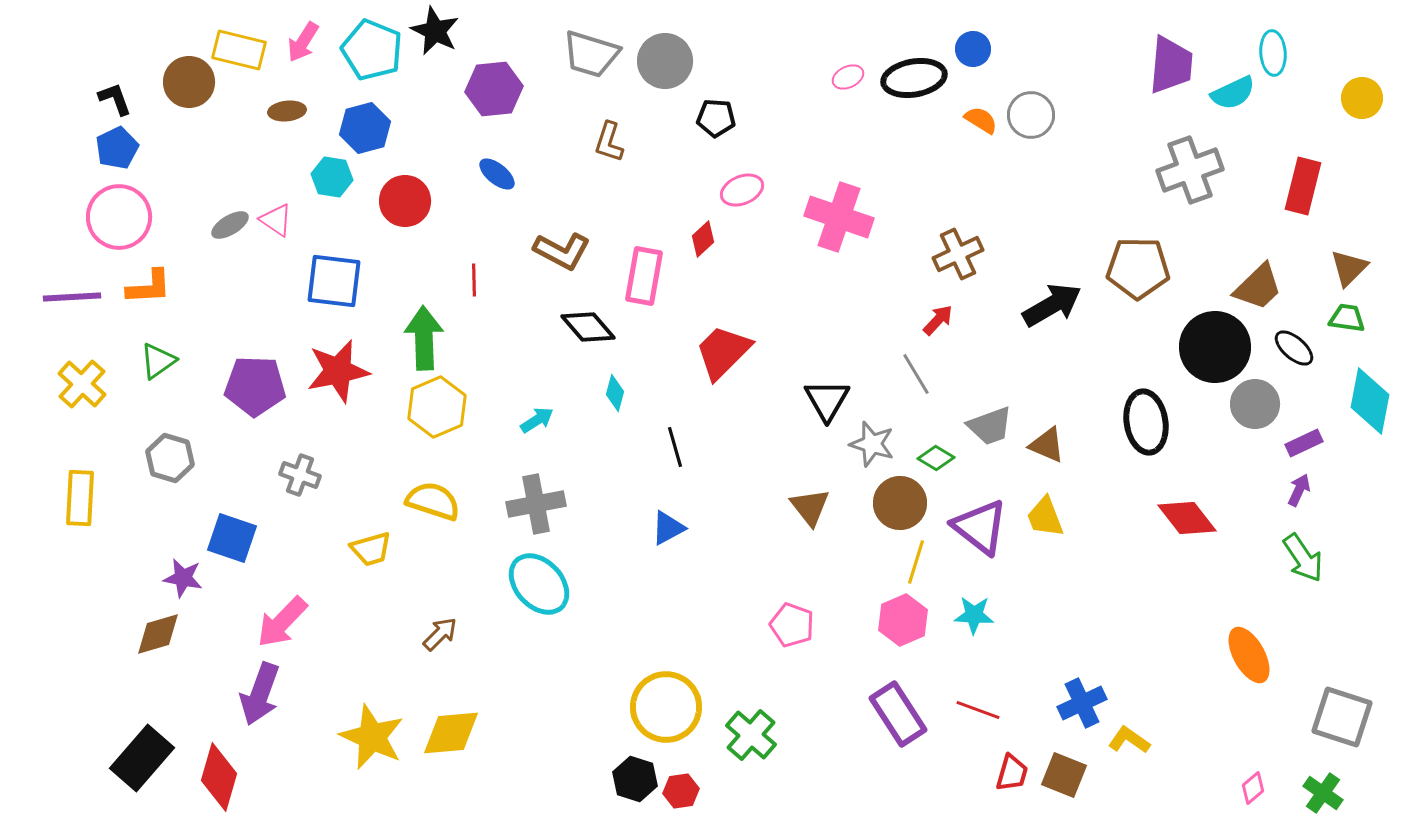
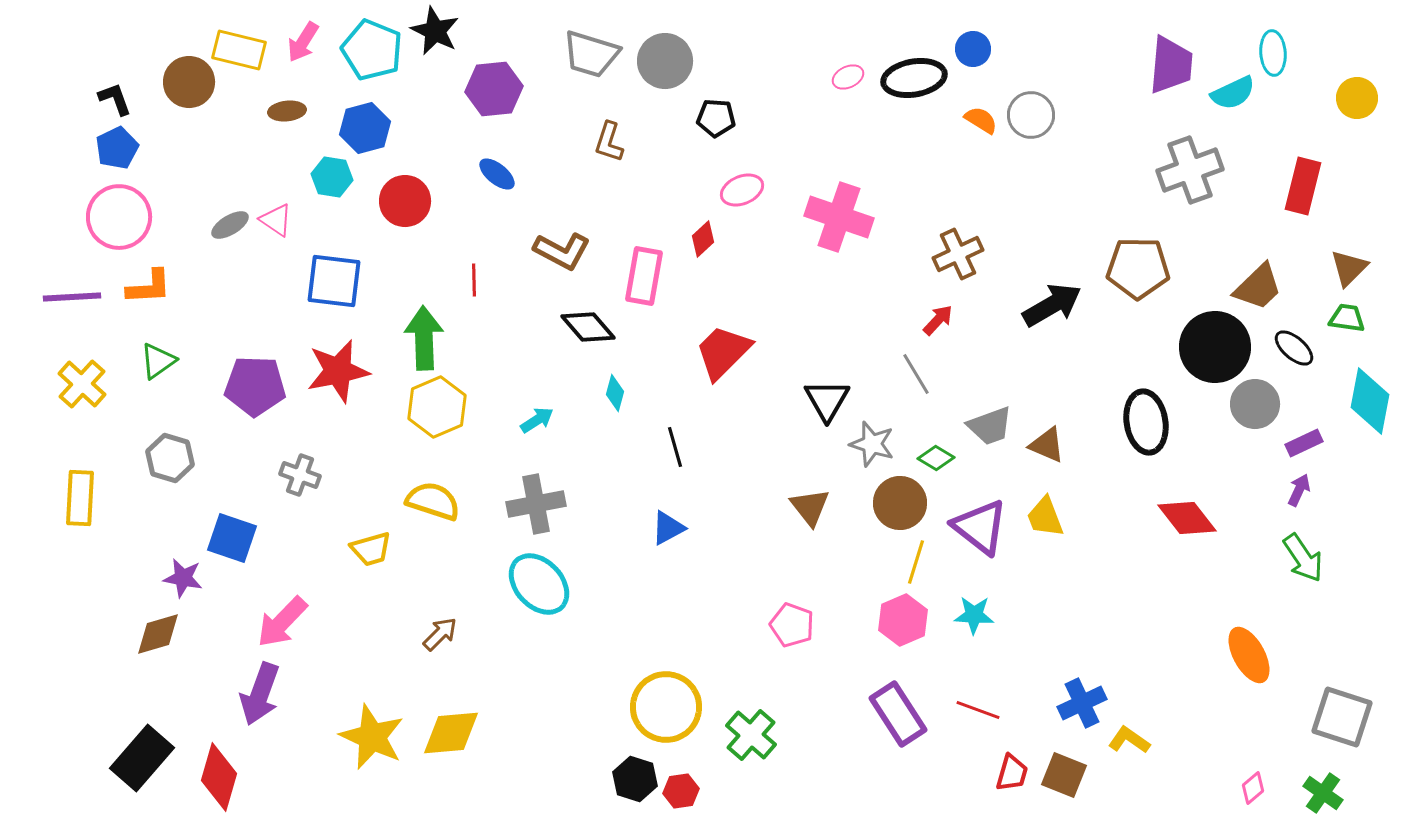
yellow circle at (1362, 98): moved 5 px left
